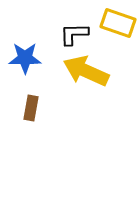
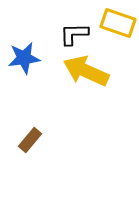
blue star: moved 1 px left; rotated 8 degrees counterclockwise
brown rectangle: moved 1 px left, 32 px down; rotated 30 degrees clockwise
